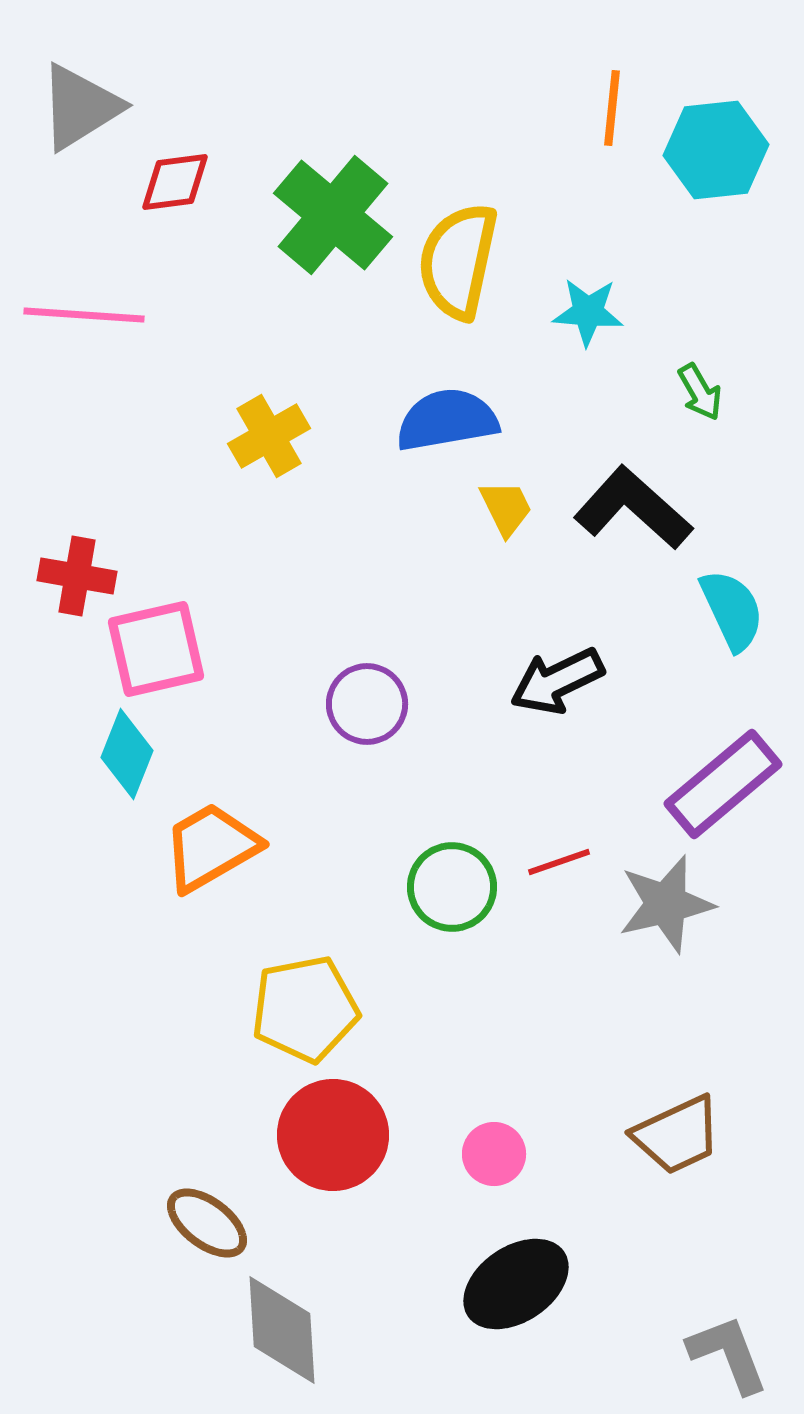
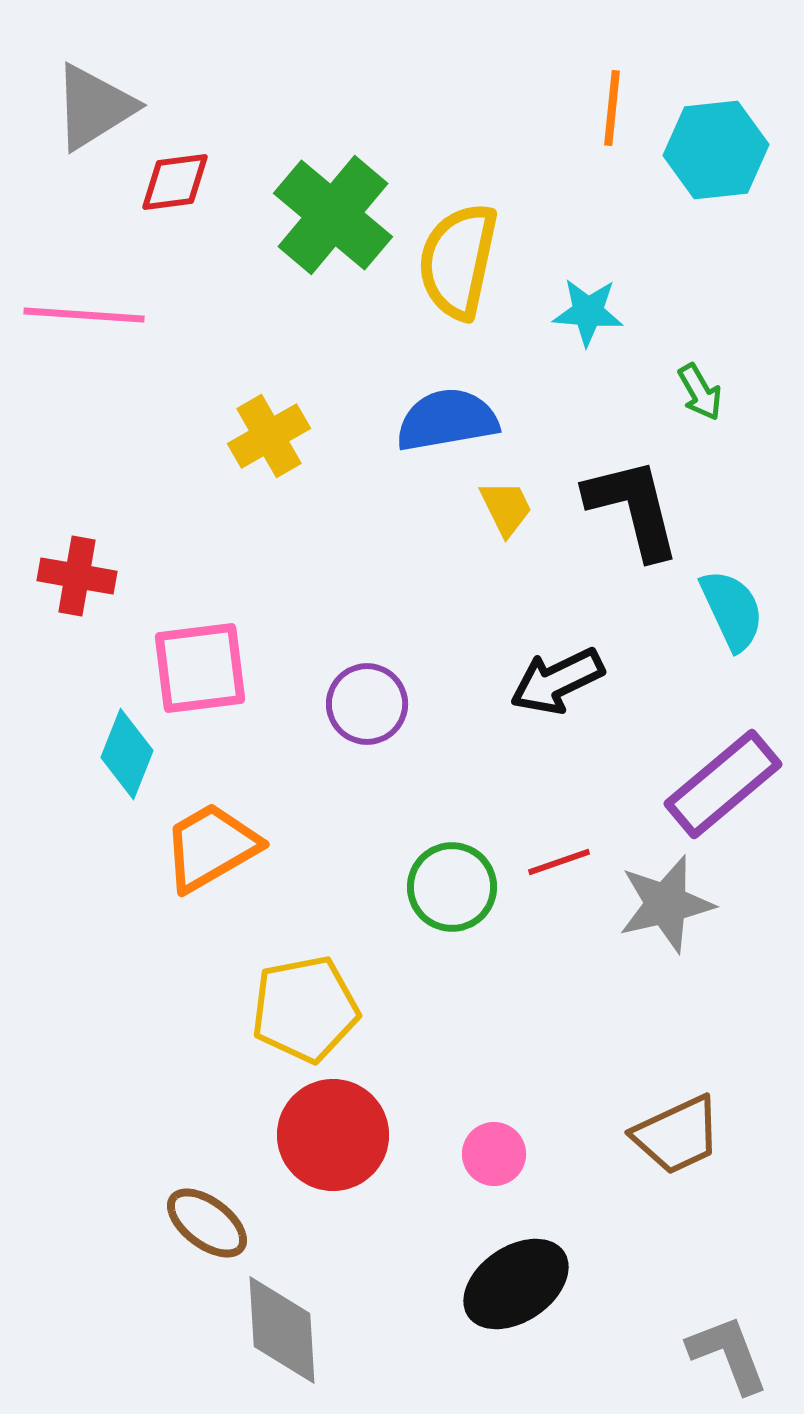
gray triangle: moved 14 px right
black L-shape: rotated 34 degrees clockwise
pink square: moved 44 px right, 19 px down; rotated 6 degrees clockwise
